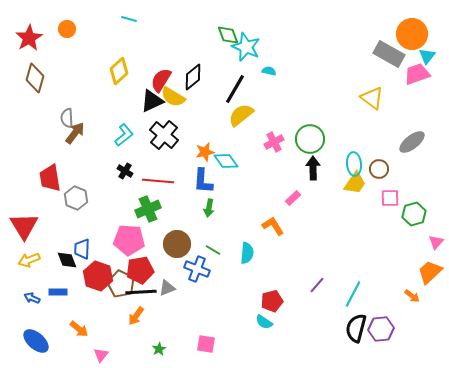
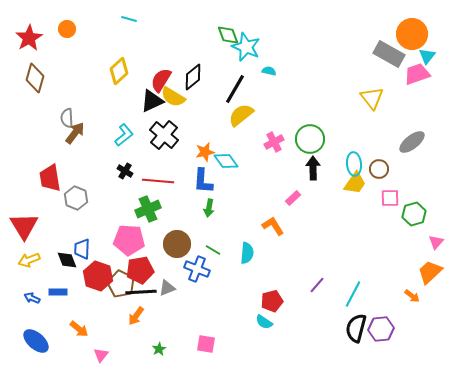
yellow triangle at (372, 98): rotated 15 degrees clockwise
